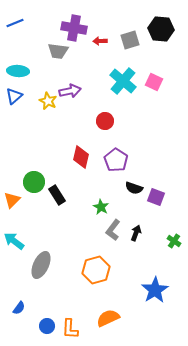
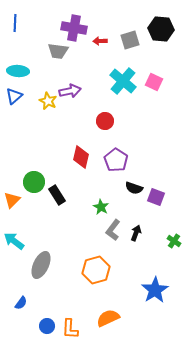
blue line: rotated 66 degrees counterclockwise
blue semicircle: moved 2 px right, 5 px up
